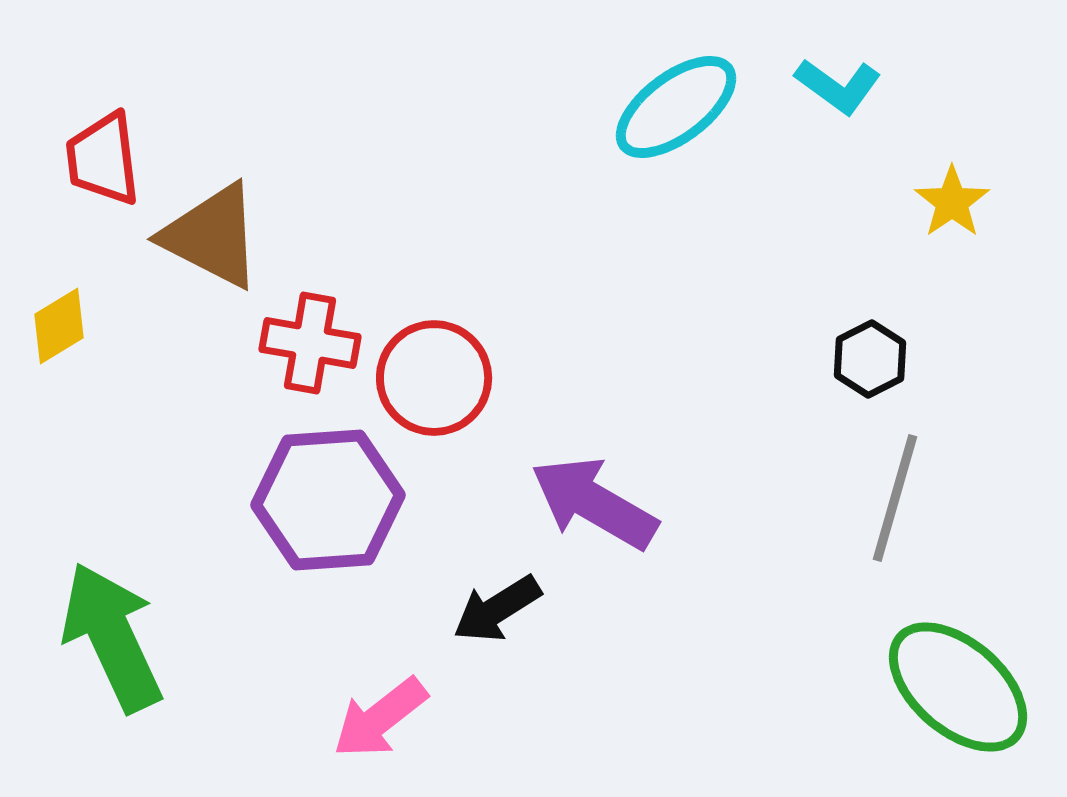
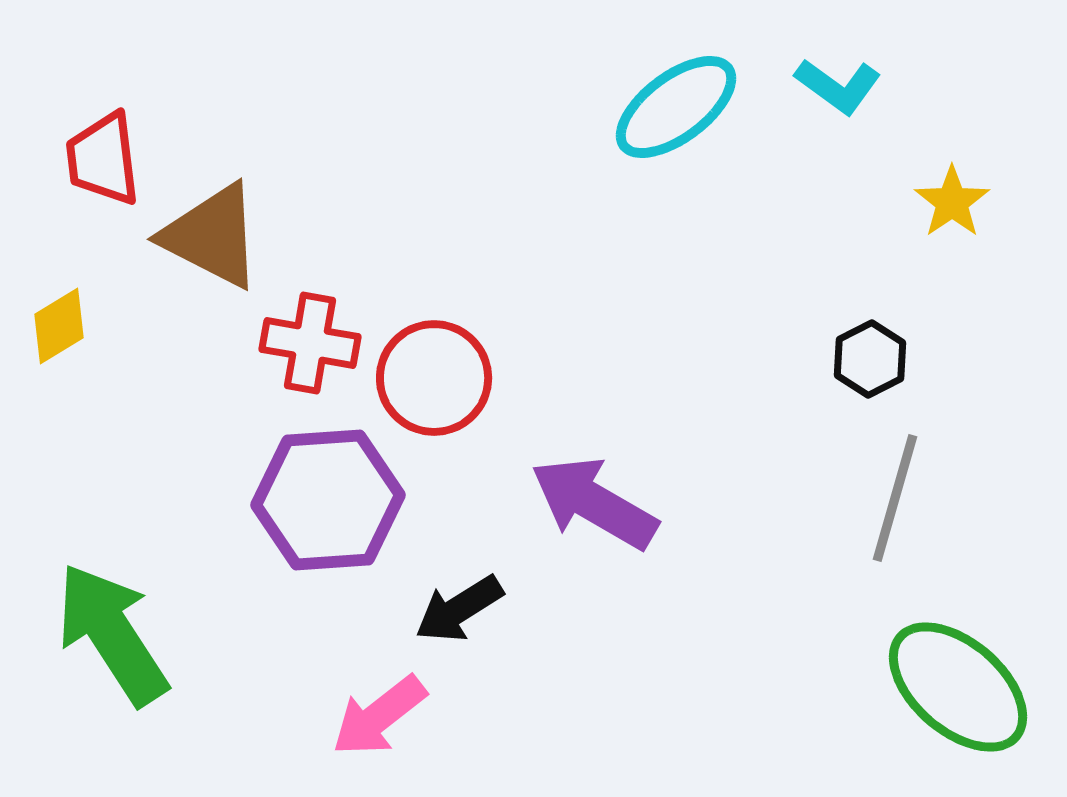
black arrow: moved 38 px left
green arrow: moved 3 px up; rotated 8 degrees counterclockwise
pink arrow: moved 1 px left, 2 px up
